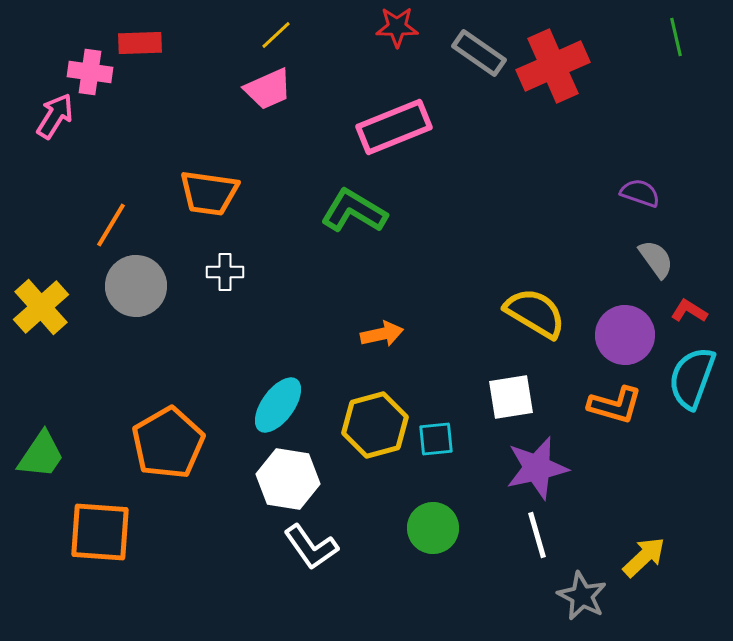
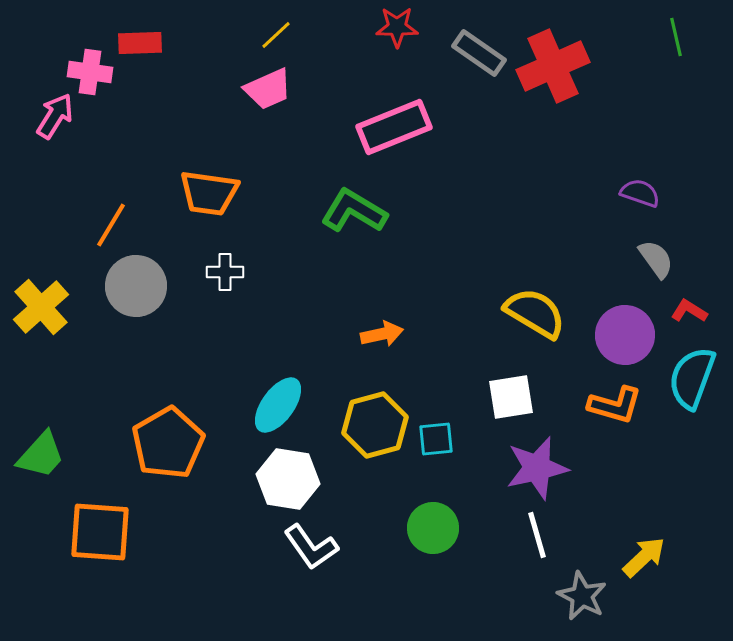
green trapezoid: rotated 8 degrees clockwise
